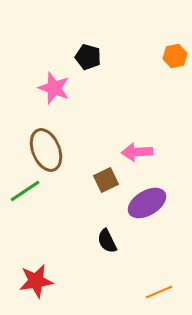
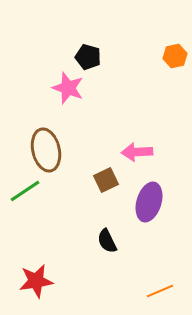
pink star: moved 14 px right
brown ellipse: rotated 9 degrees clockwise
purple ellipse: moved 2 px right, 1 px up; rotated 42 degrees counterclockwise
orange line: moved 1 px right, 1 px up
